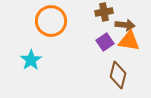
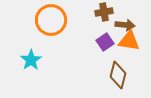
orange circle: moved 1 px up
